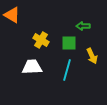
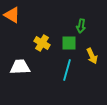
green arrow: moved 2 px left; rotated 80 degrees counterclockwise
yellow cross: moved 1 px right, 3 px down
white trapezoid: moved 12 px left
